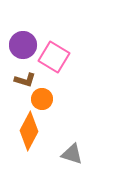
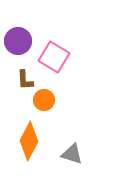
purple circle: moved 5 px left, 4 px up
brown L-shape: rotated 70 degrees clockwise
orange circle: moved 2 px right, 1 px down
orange diamond: moved 10 px down
